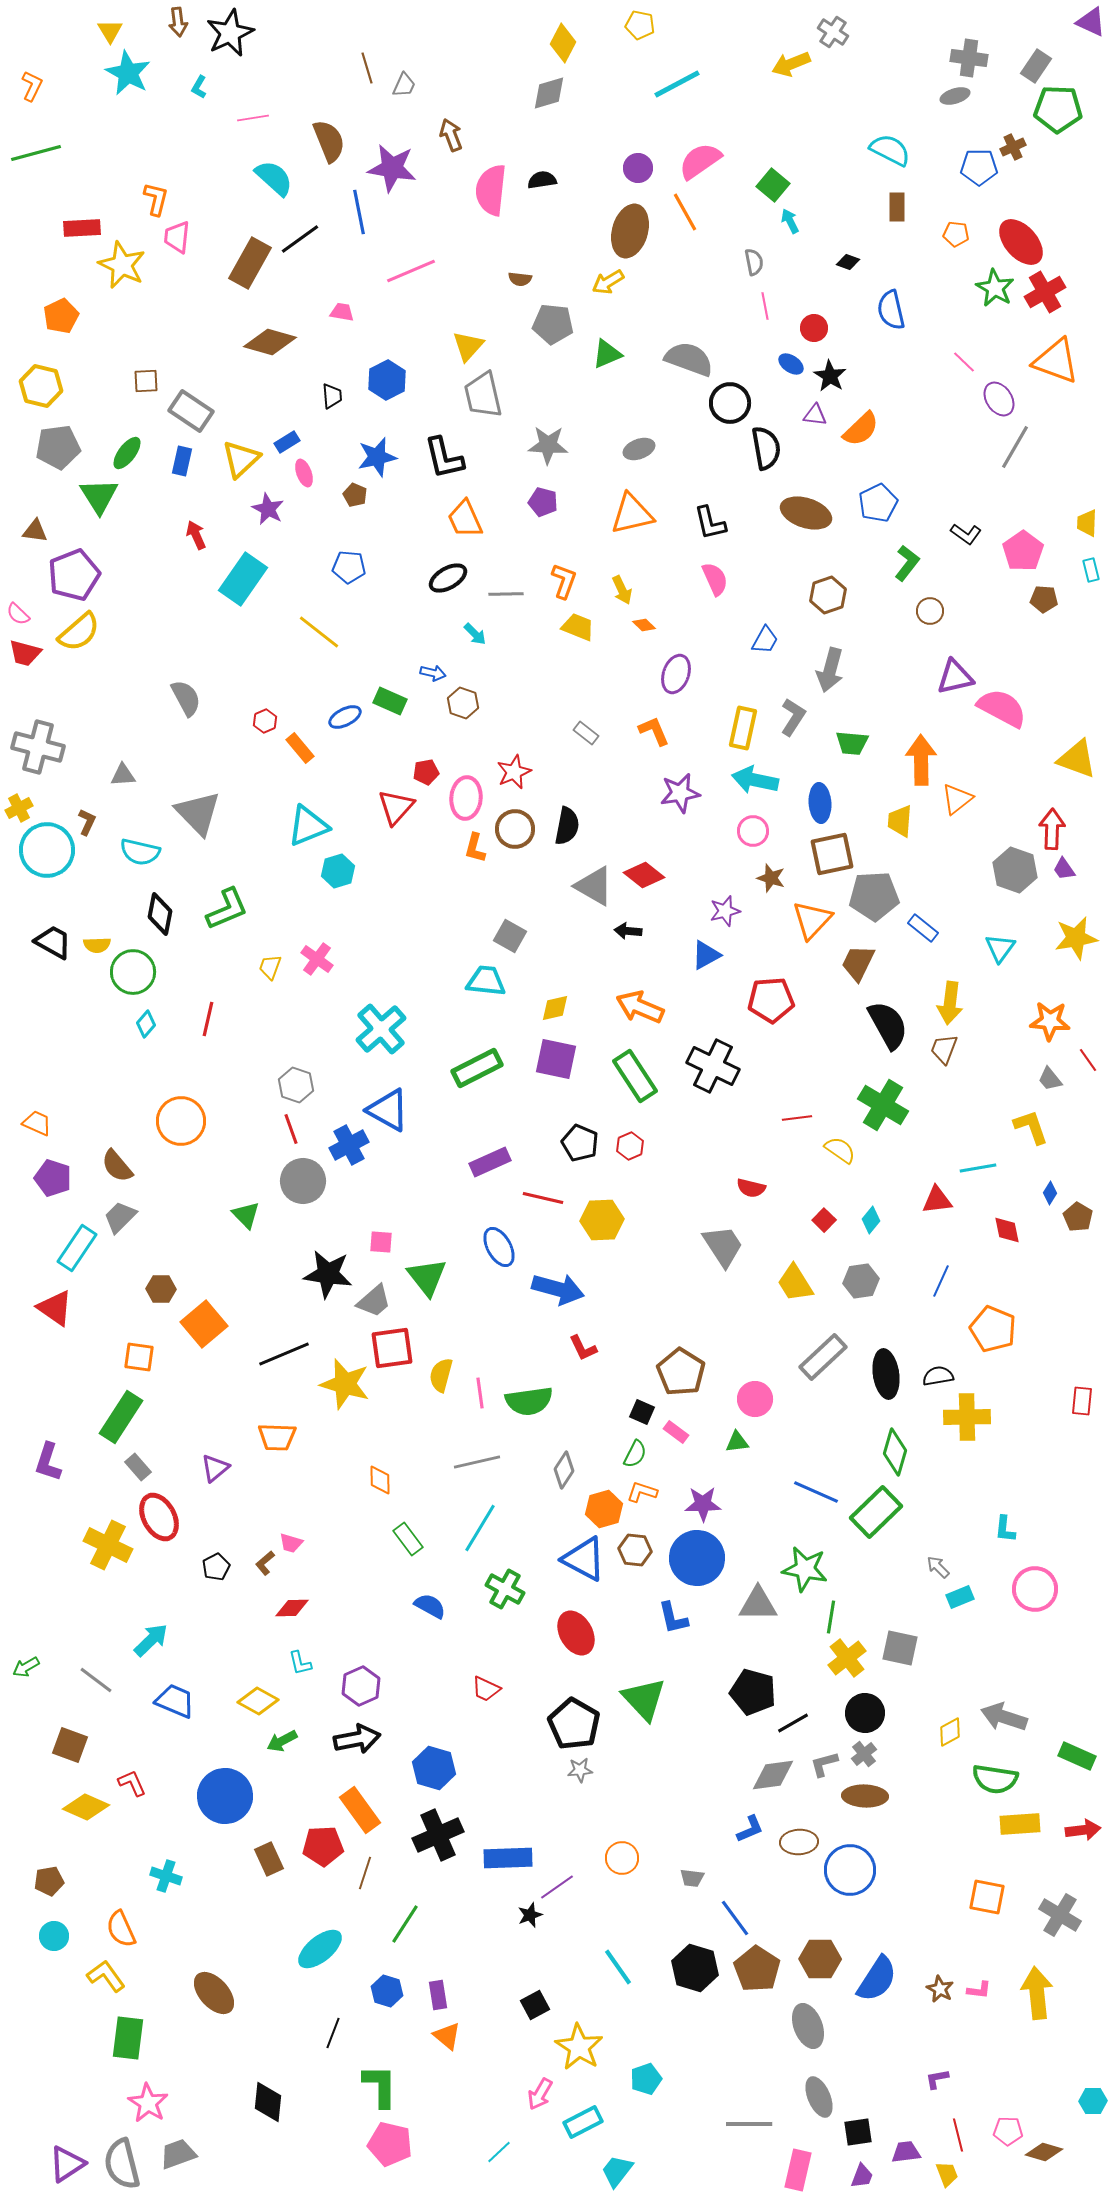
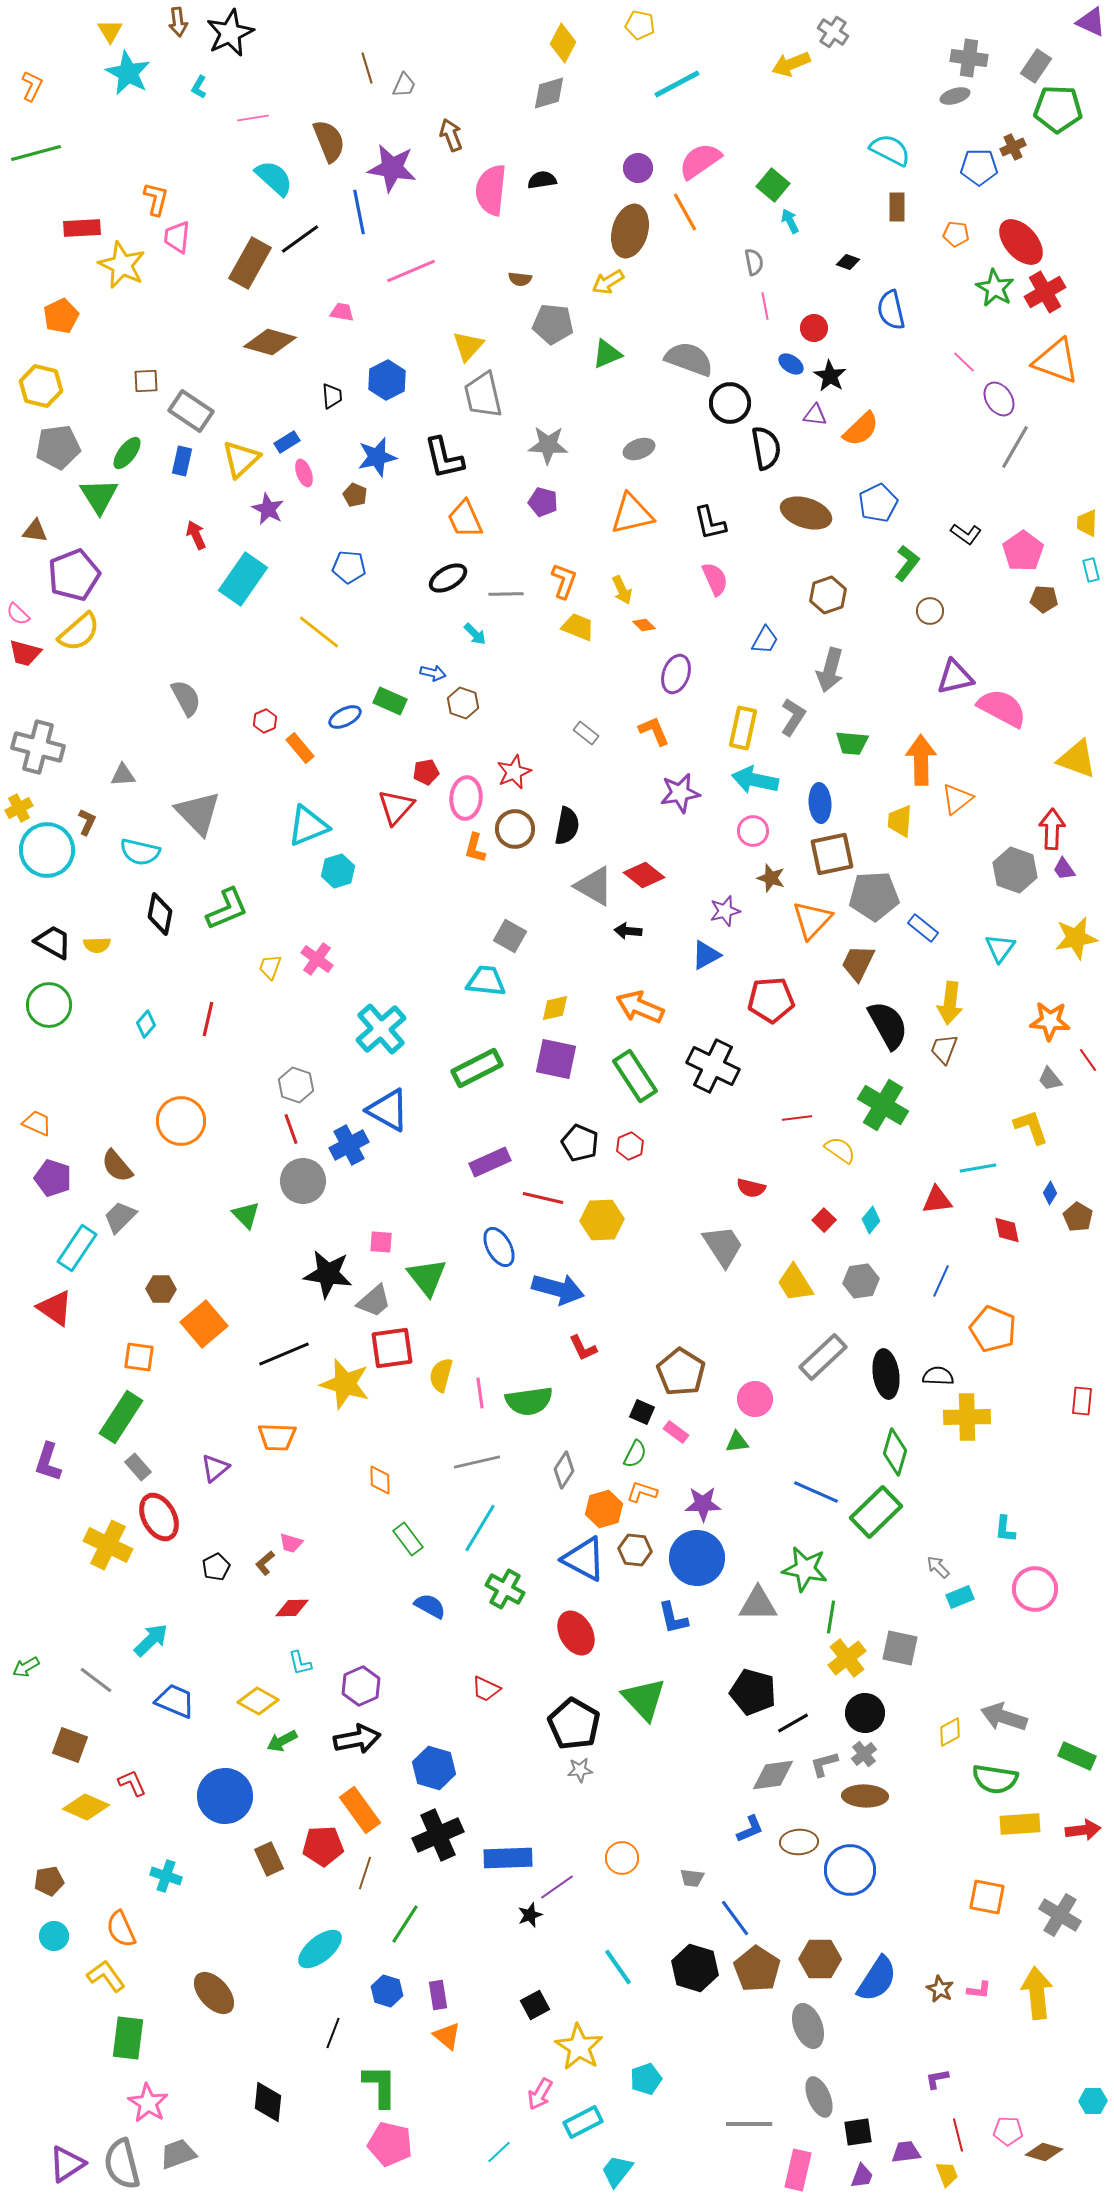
green circle at (133, 972): moved 84 px left, 33 px down
black semicircle at (938, 1376): rotated 12 degrees clockwise
